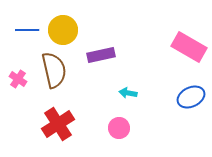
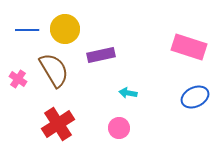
yellow circle: moved 2 px right, 1 px up
pink rectangle: rotated 12 degrees counterclockwise
brown semicircle: rotated 18 degrees counterclockwise
blue ellipse: moved 4 px right
